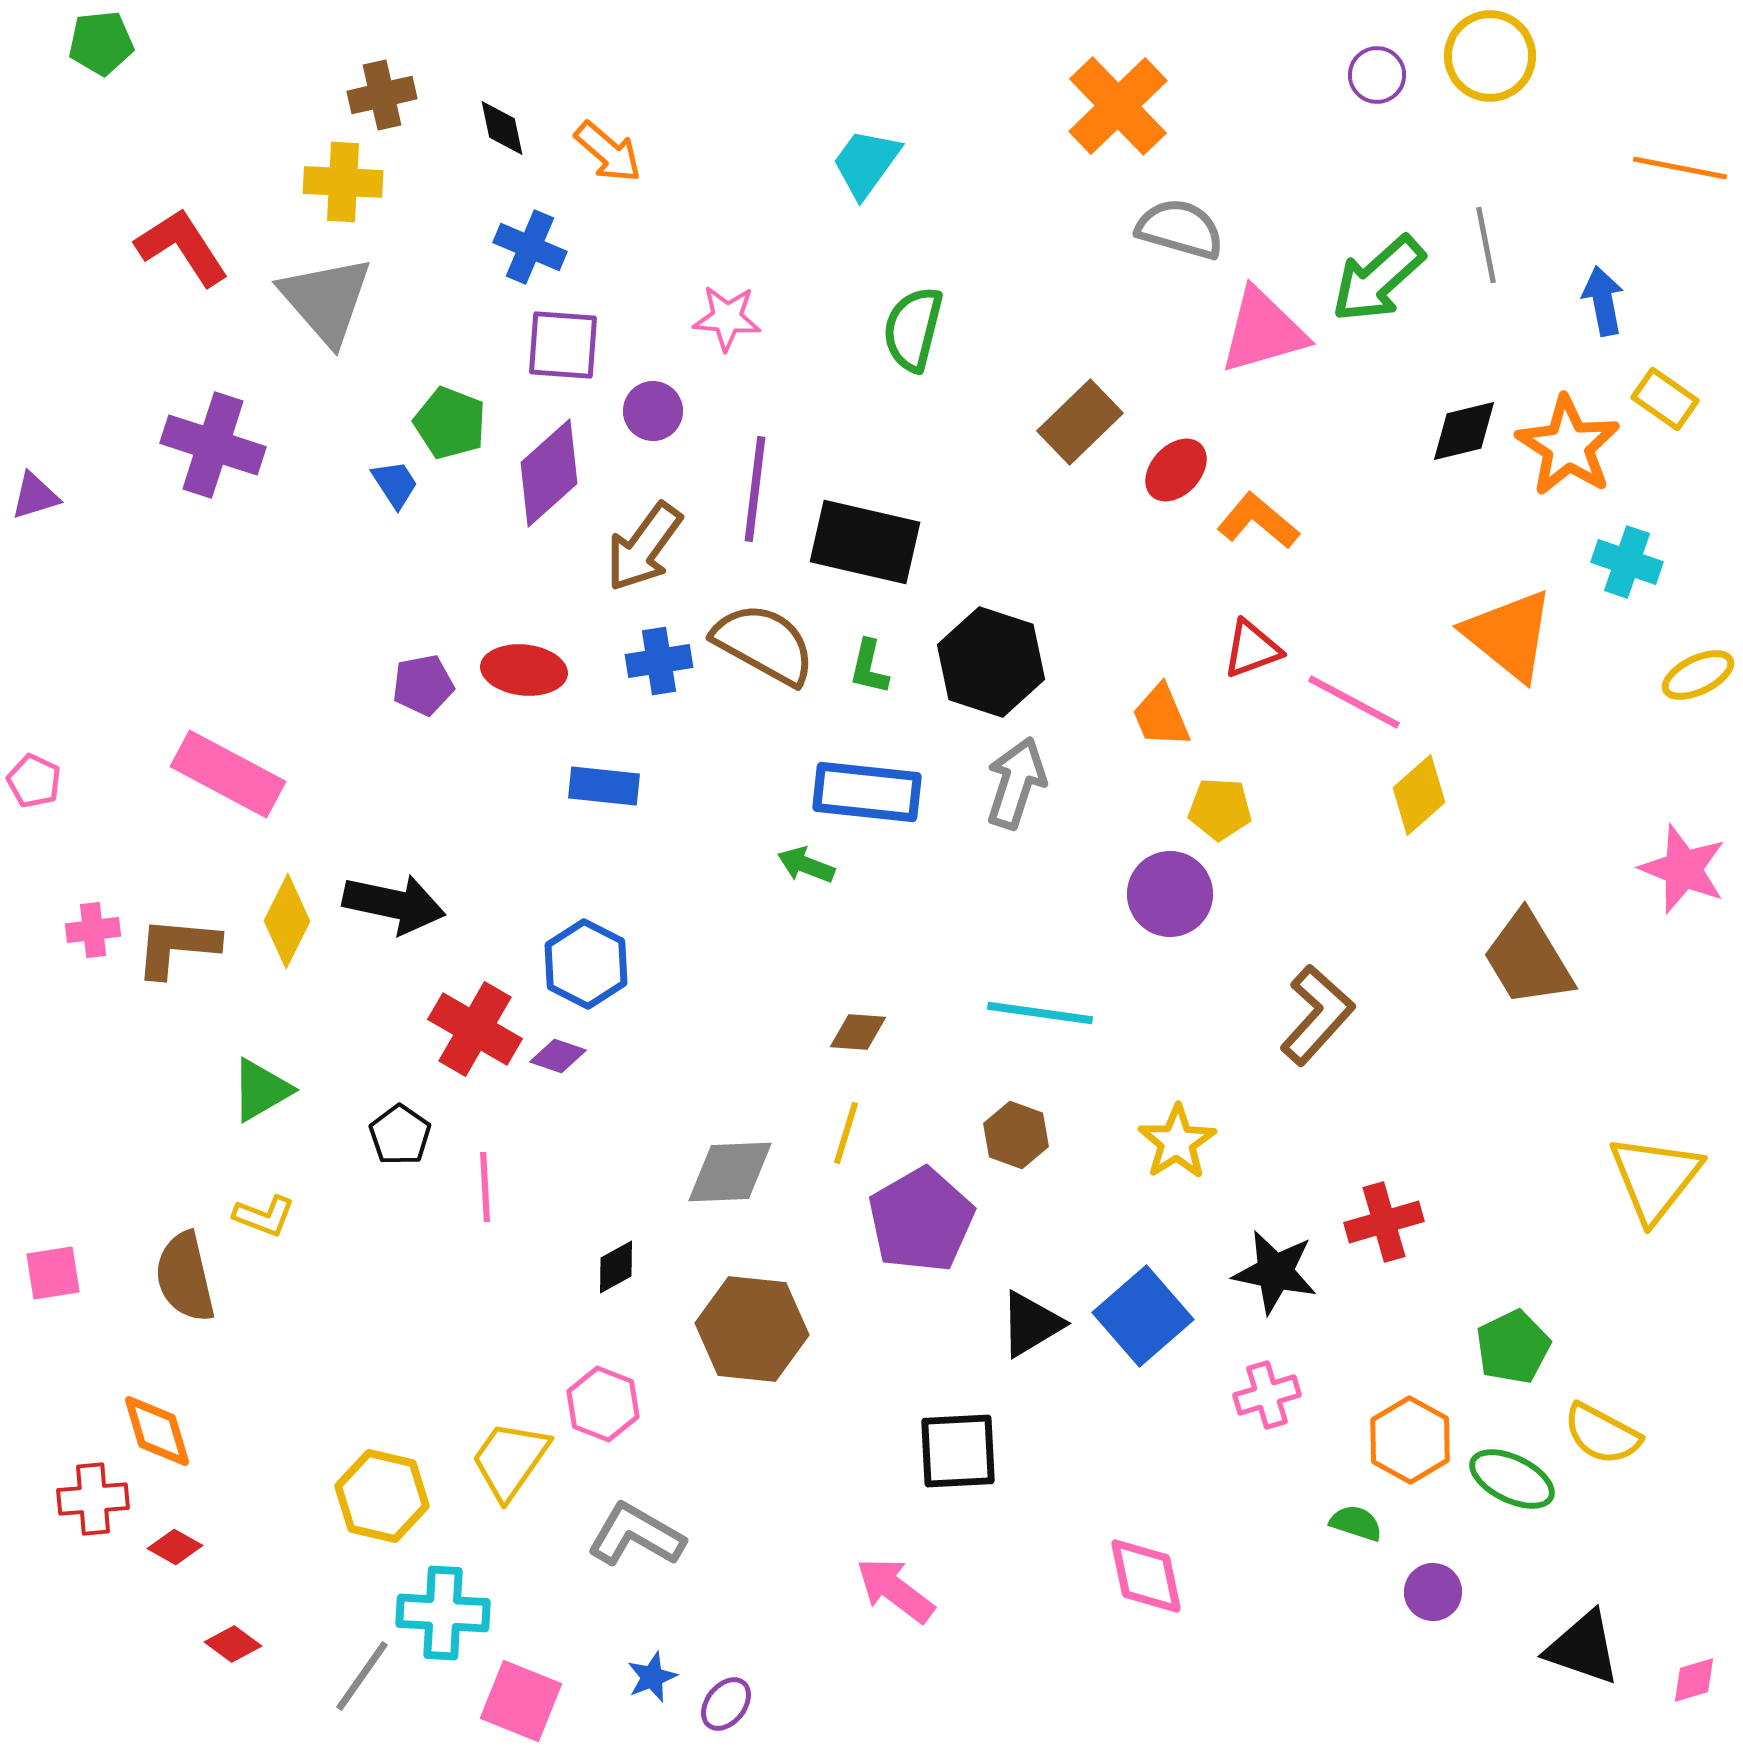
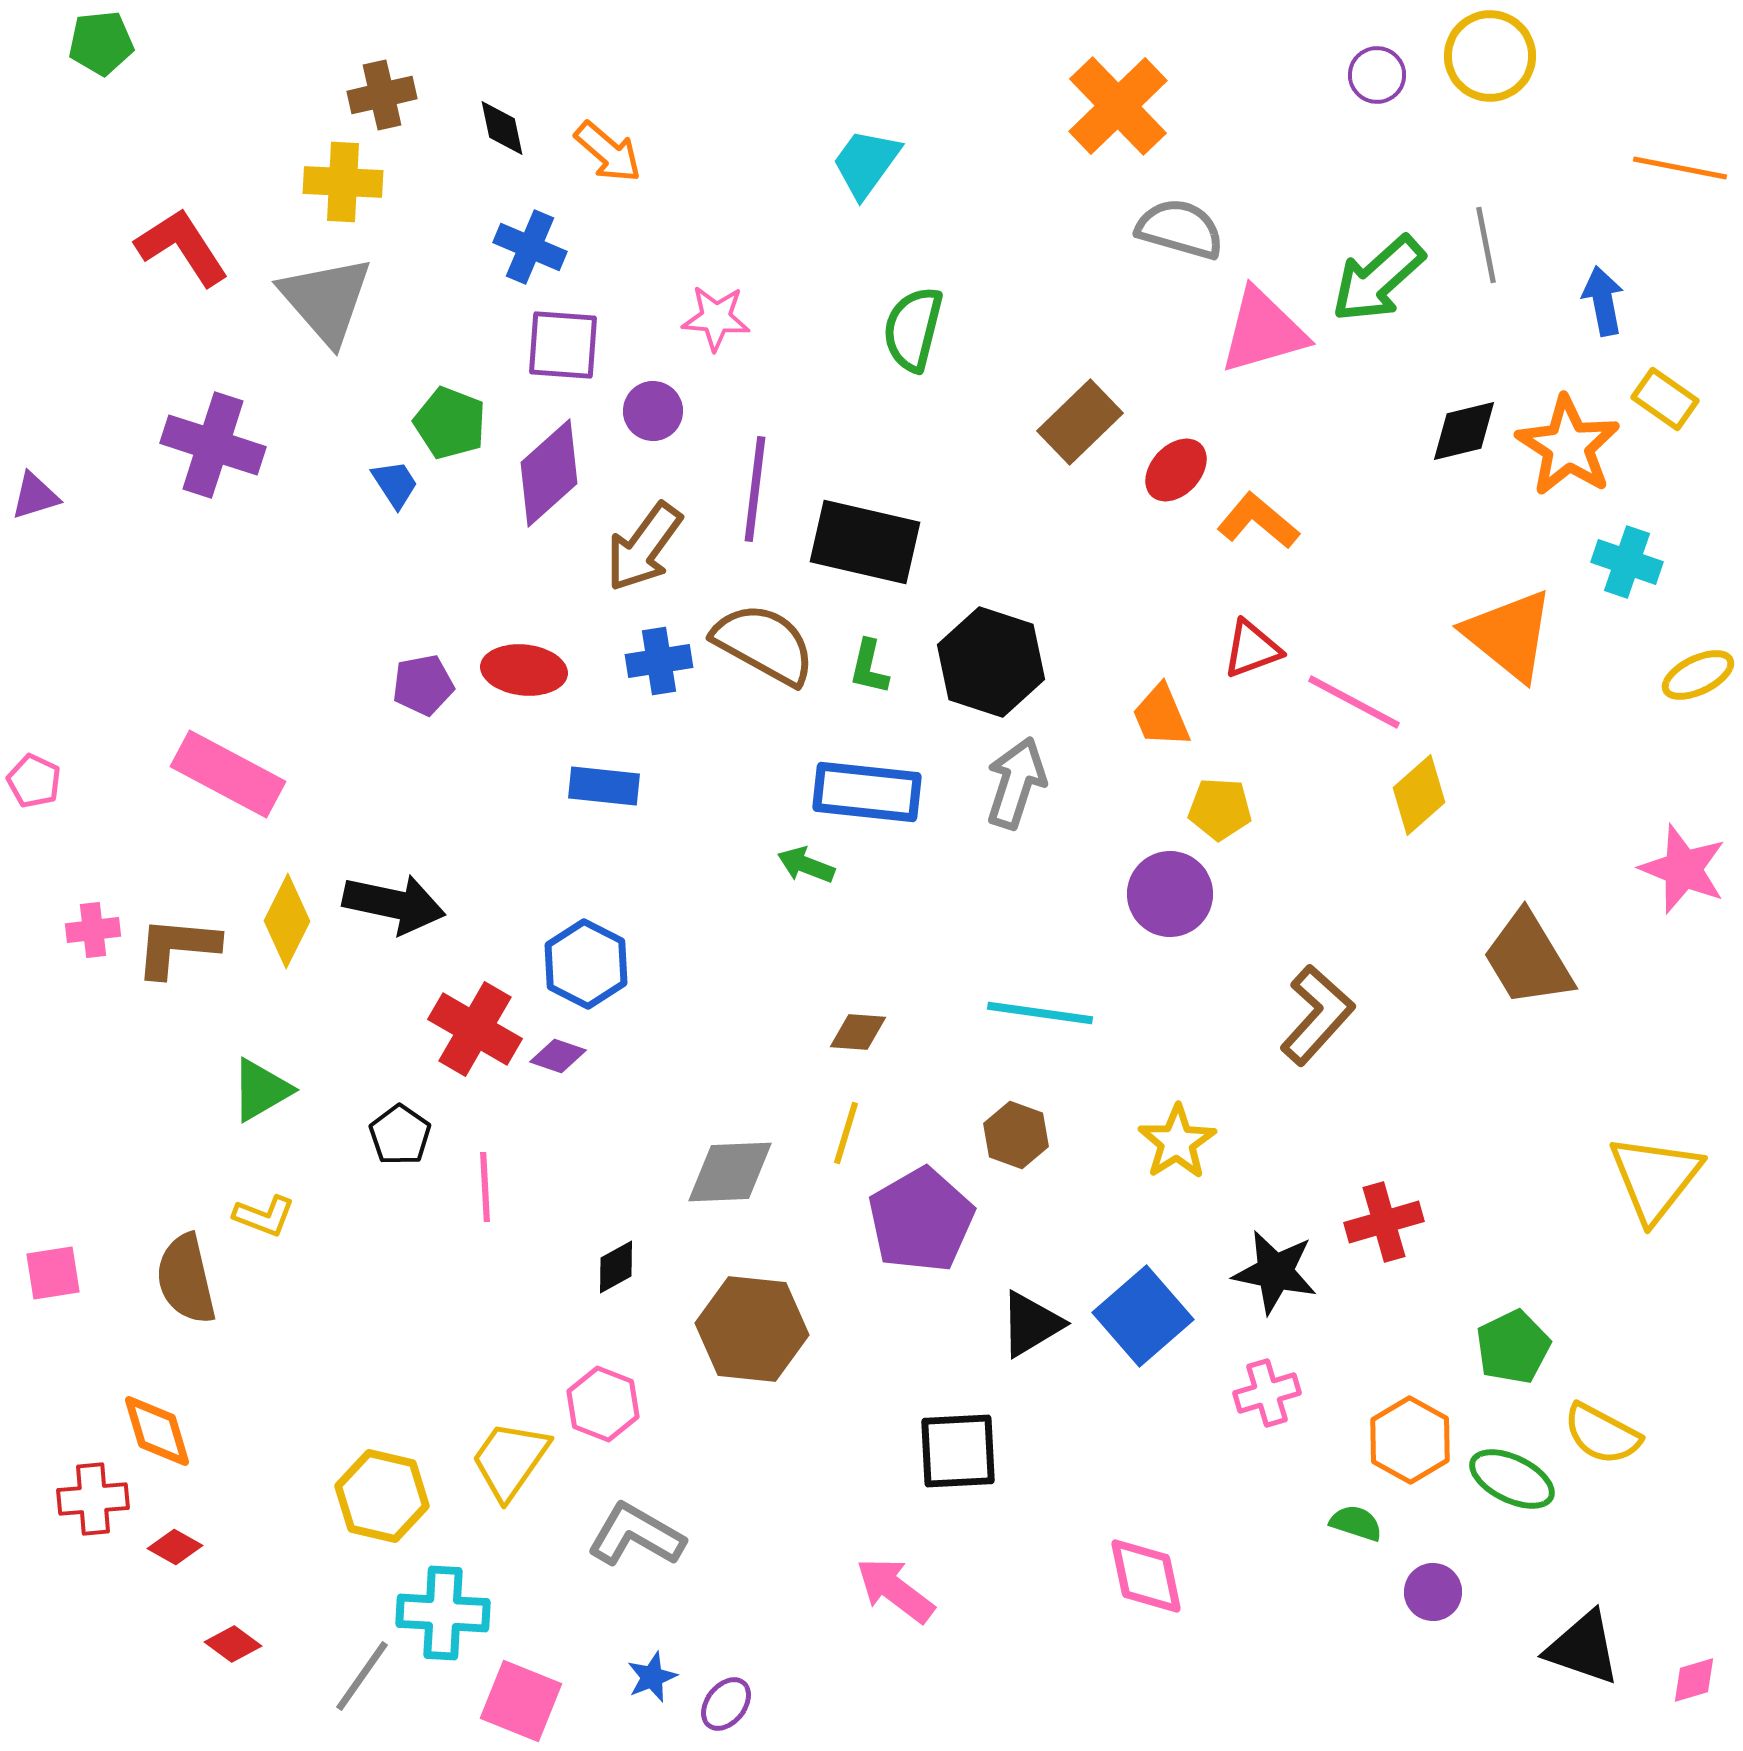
pink star at (727, 318): moved 11 px left
brown semicircle at (185, 1277): moved 1 px right, 2 px down
pink cross at (1267, 1395): moved 2 px up
